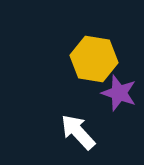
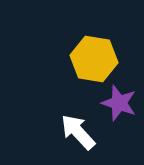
purple star: moved 10 px down
